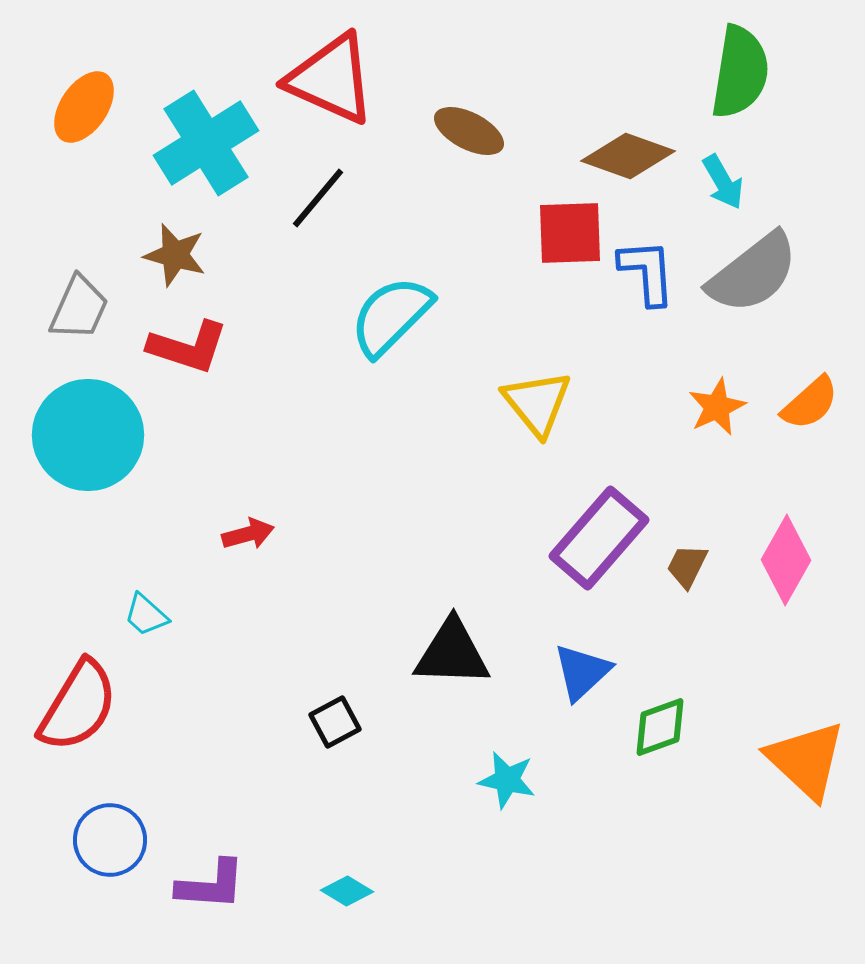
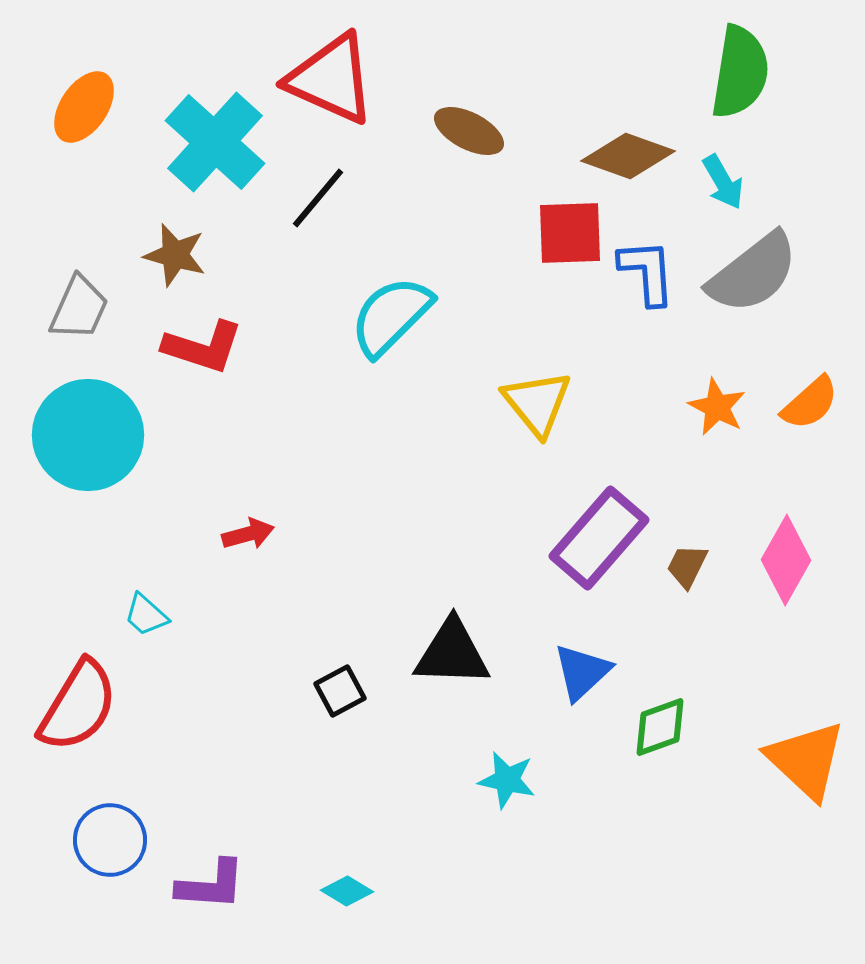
cyan cross: moved 9 px right, 1 px up; rotated 16 degrees counterclockwise
red L-shape: moved 15 px right
orange star: rotated 20 degrees counterclockwise
black square: moved 5 px right, 31 px up
